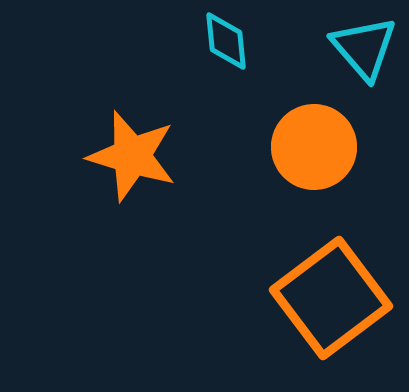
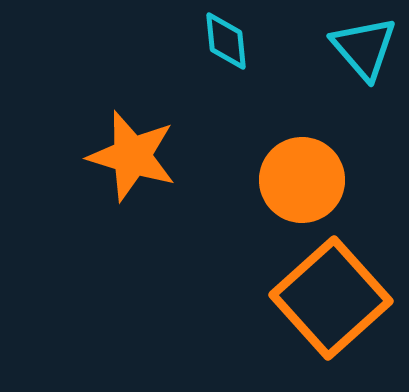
orange circle: moved 12 px left, 33 px down
orange square: rotated 5 degrees counterclockwise
